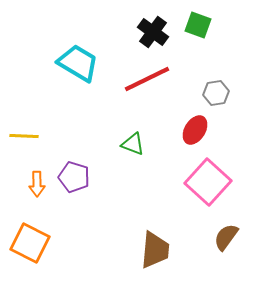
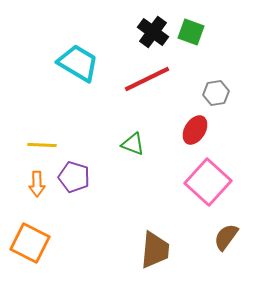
green square: moved 7 px left, 7 px down
yellow line: moved 18 px right, 9 px down
